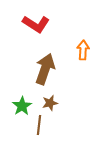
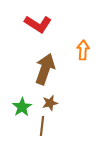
red L-shape: moved 2 px right
green star: moved 1 px down
brown line: moved 3 px right, 1 px down
